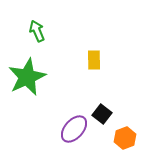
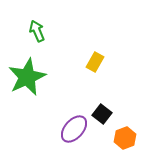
yellow rectangle: moved 1 px right, 2 px down; rotated 30 degrees clockwise
